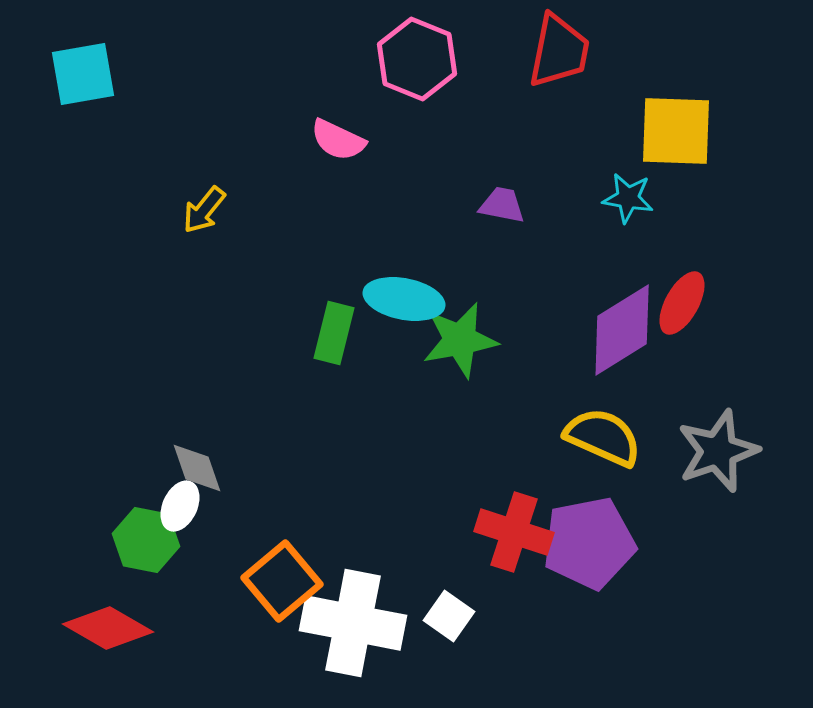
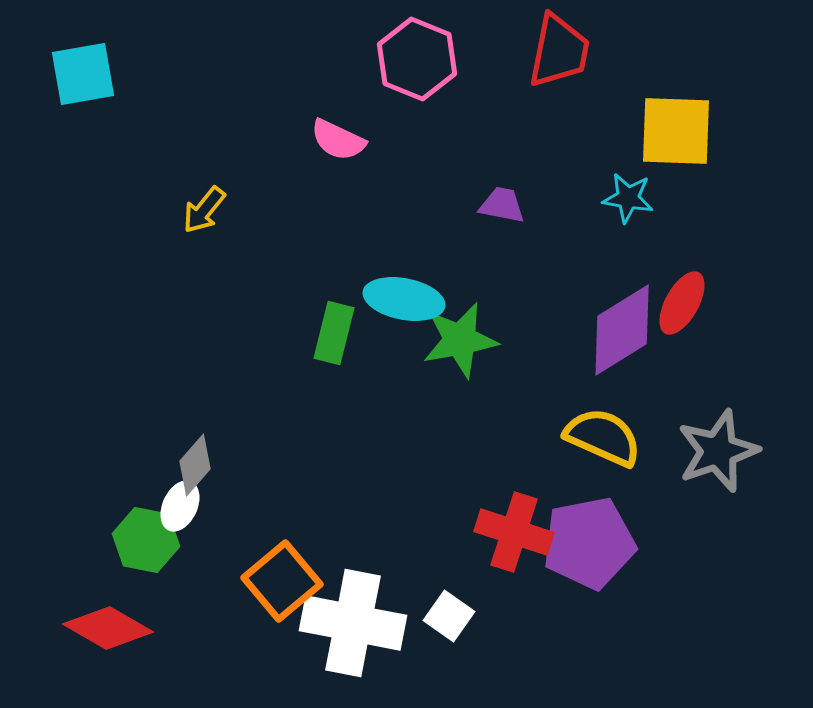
gray diamond: moved 2 px left, 3 px up; rotated 60 degrees clockwise
